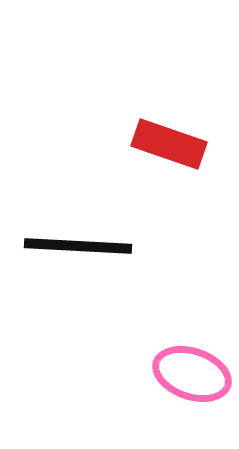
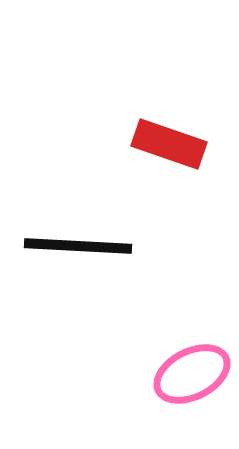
pink ellipse: rotated 46 degrees counterclockwise
